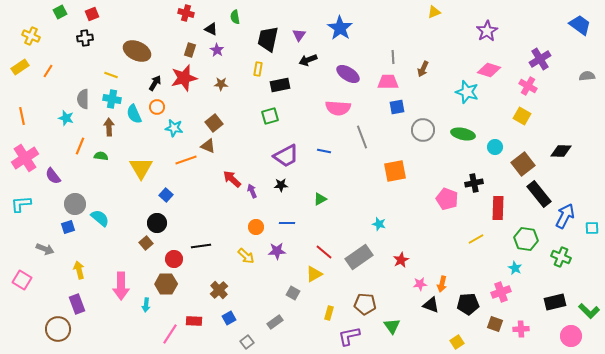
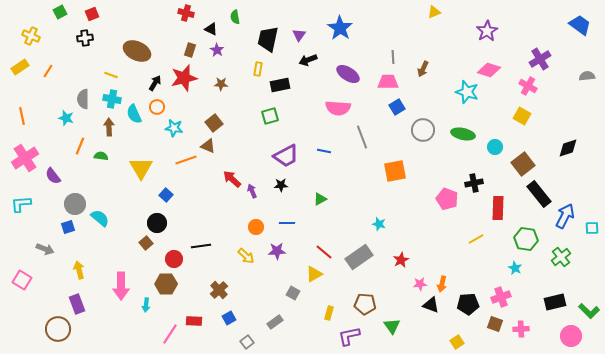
blue square at (397, 107): rotated 21 degrees counterclockwise
black diamond at (561, 151): moved 7 px right, 3 px up; rotated 20 degrees counterclockwise
green cross at (561, 257): rotated 30 degrees clockwise
pink cross at (501, 292): moved 5 px down
